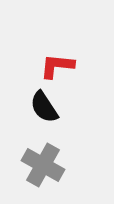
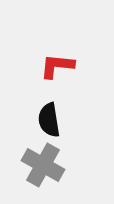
black semicircle: moved 5 px right, 13 px down; rotated 24 degrees clockwise
